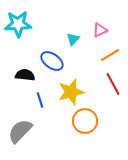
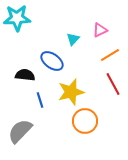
cyan star: moved 1 px left, 6 px up
